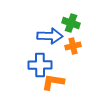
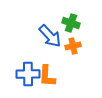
blue arrow: rotated 45 degrees clockwise
blue cross: moved 12 px left, 9 px down
orange L-shape: moved 6 px left, 6 px up; rotated 95 degrees counterclockwise
